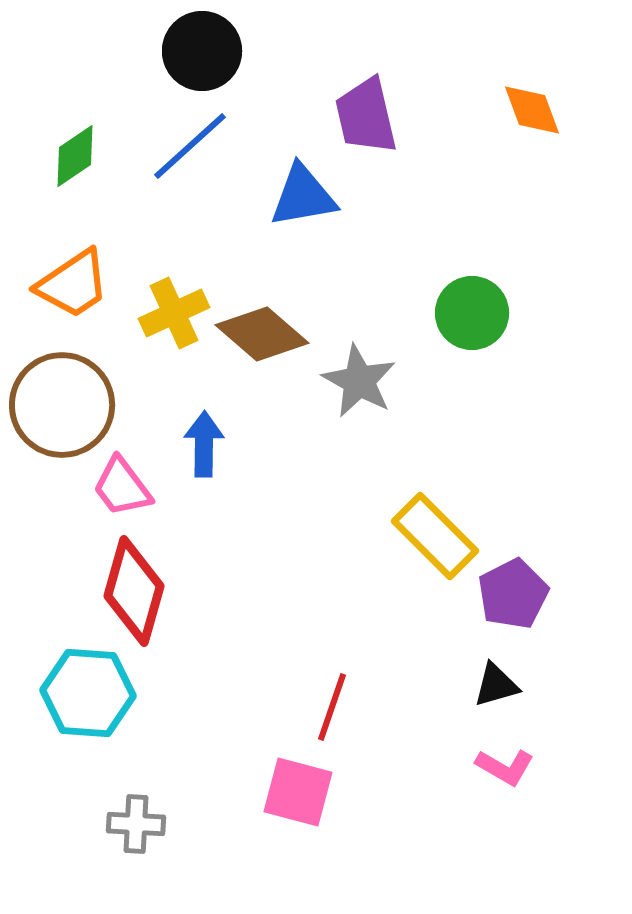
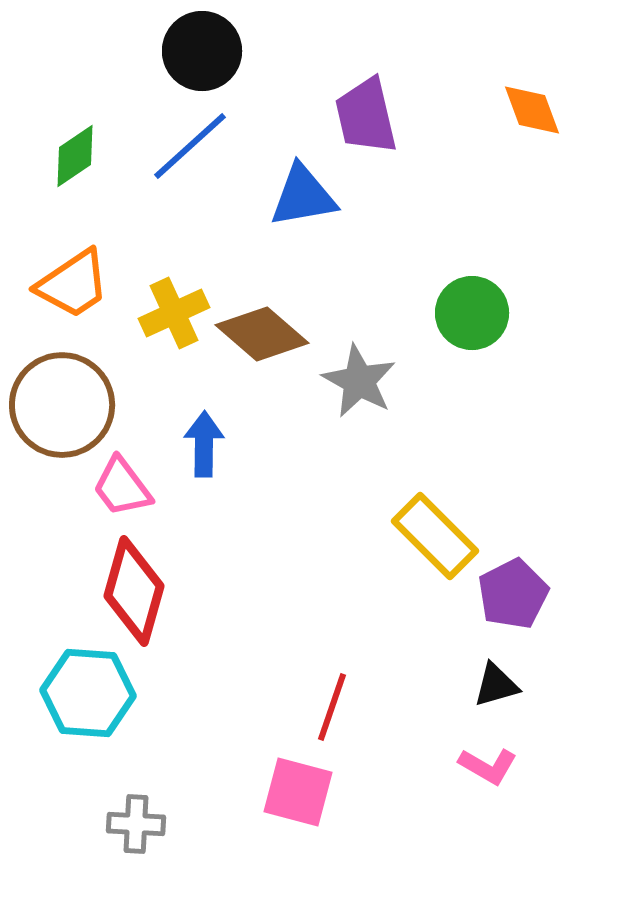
pink L-shape: moved 17 px left, 1 px up
